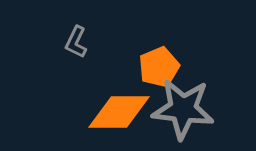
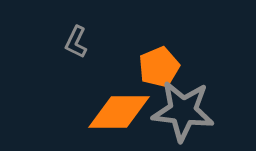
gray star: moved 2 px down
